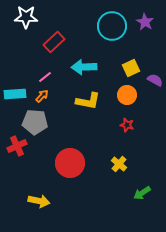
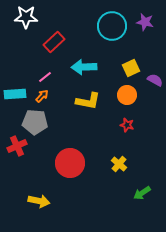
purple star: rotated 18 degrees counterclockwise
